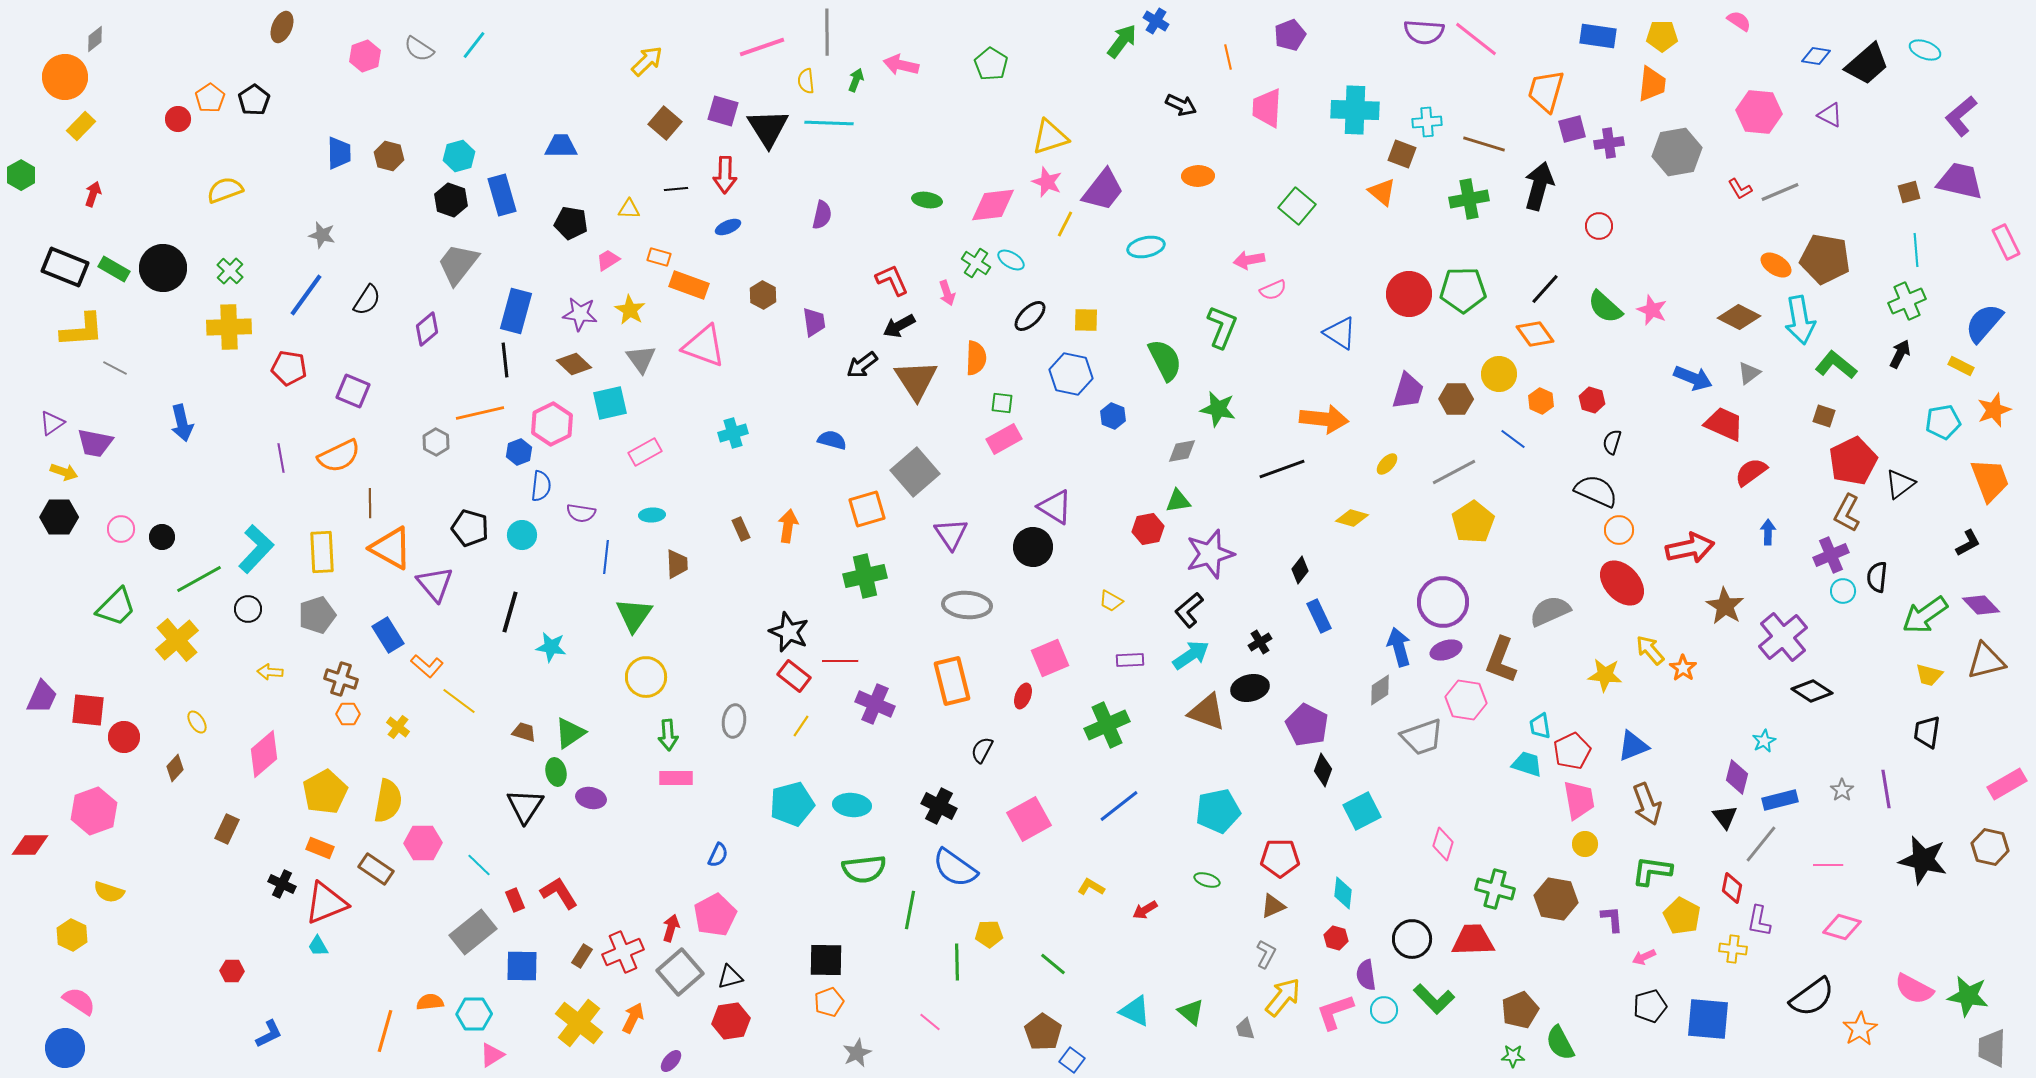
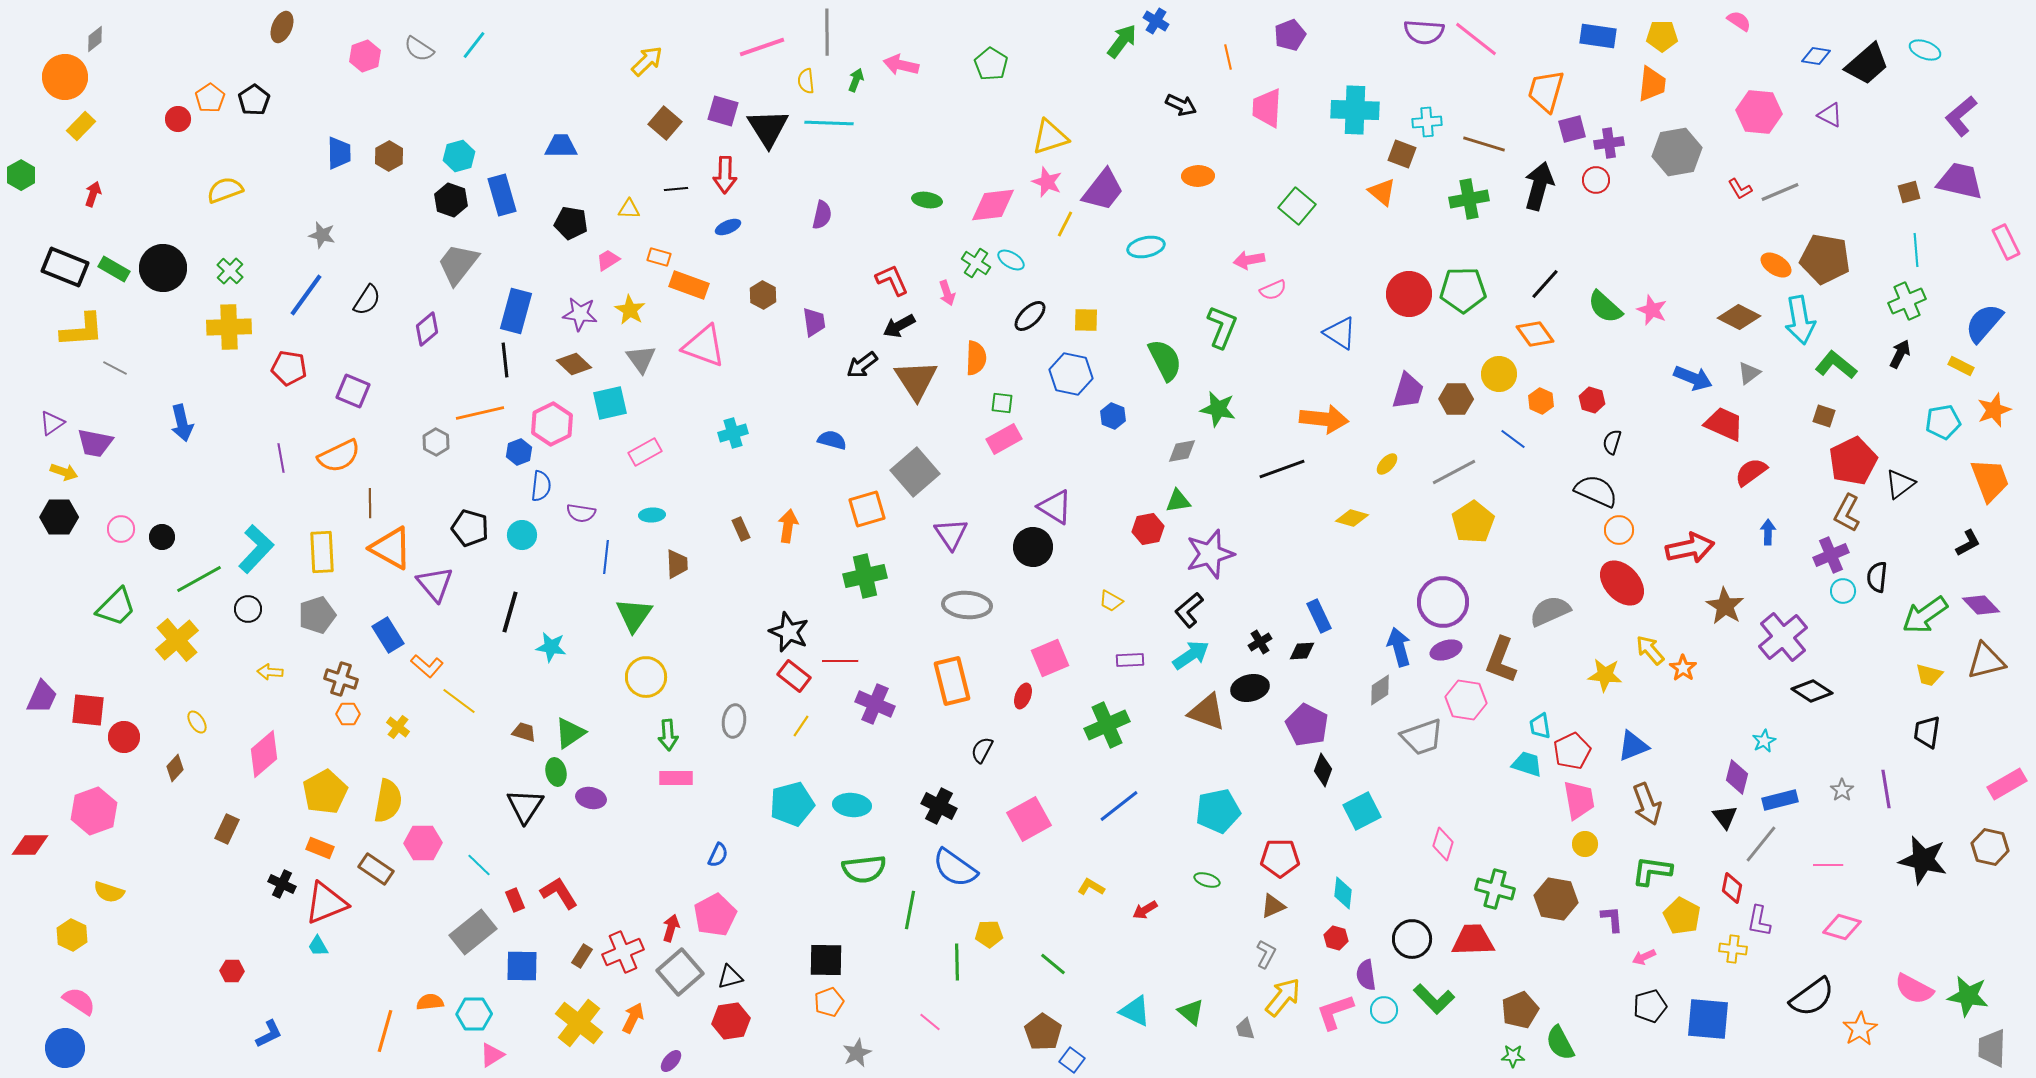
brown hexagon at (389, 156): rotated 16 degrees clockwise
red circle at (1599, 226): moved 3 px left, 46 px up
black line at (1545, 289): moved 5 px up
black diamond at (1300, 570): moved 2 px right, 81 px down; rotated 48 degrees clockwise
